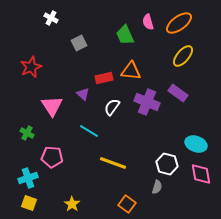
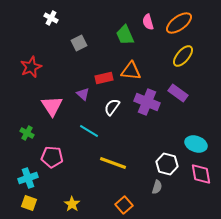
orange square: moved 3 px left, 1 px down; rotated 12 degrees clockwise
